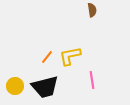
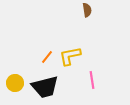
brown semicircle: moved 5 px left
yellow circle: moved 3 px up
